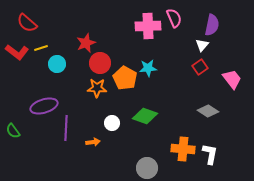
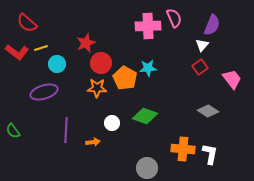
purple semicircle: rotated 10 degrees clockwise
red circle: moved 1 px right
purple ellipse: moved 14 px up
purple line: moved 2 px down
